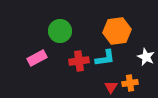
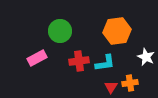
cyan L-shape: moved 5 px down
